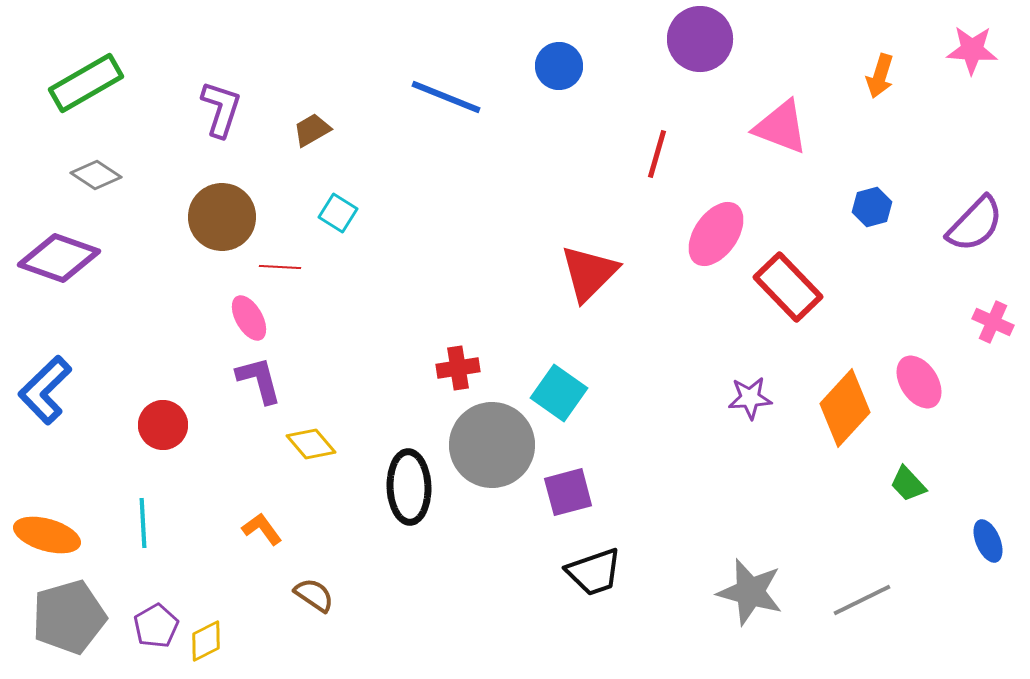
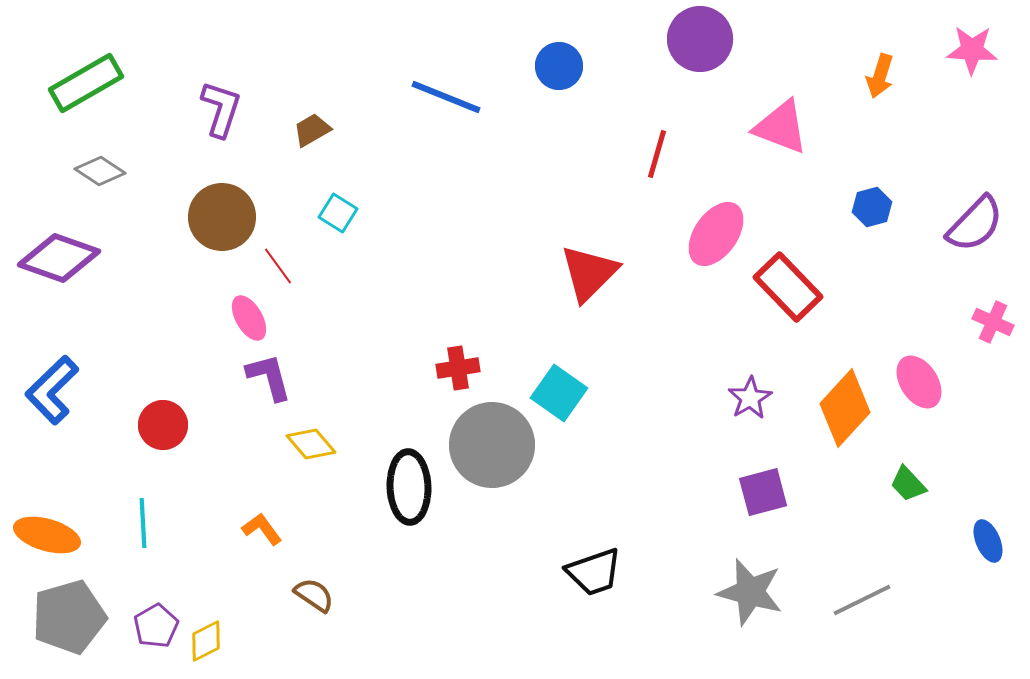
gray diamond at (96, 175): moved 4 px right, 4 px up
red line at (280, 267): moved 2 px left, 1 px up; rotated 51 degrees clockwise
purple L-shape at (259, 380): moved 10 px right, 3 px up
blue L-shape at (45, 390): moved 7 px right
purple star at (750, 398): rotated 27 degrees counterclockwise
purple square at (568, 492): moved 195 px right
